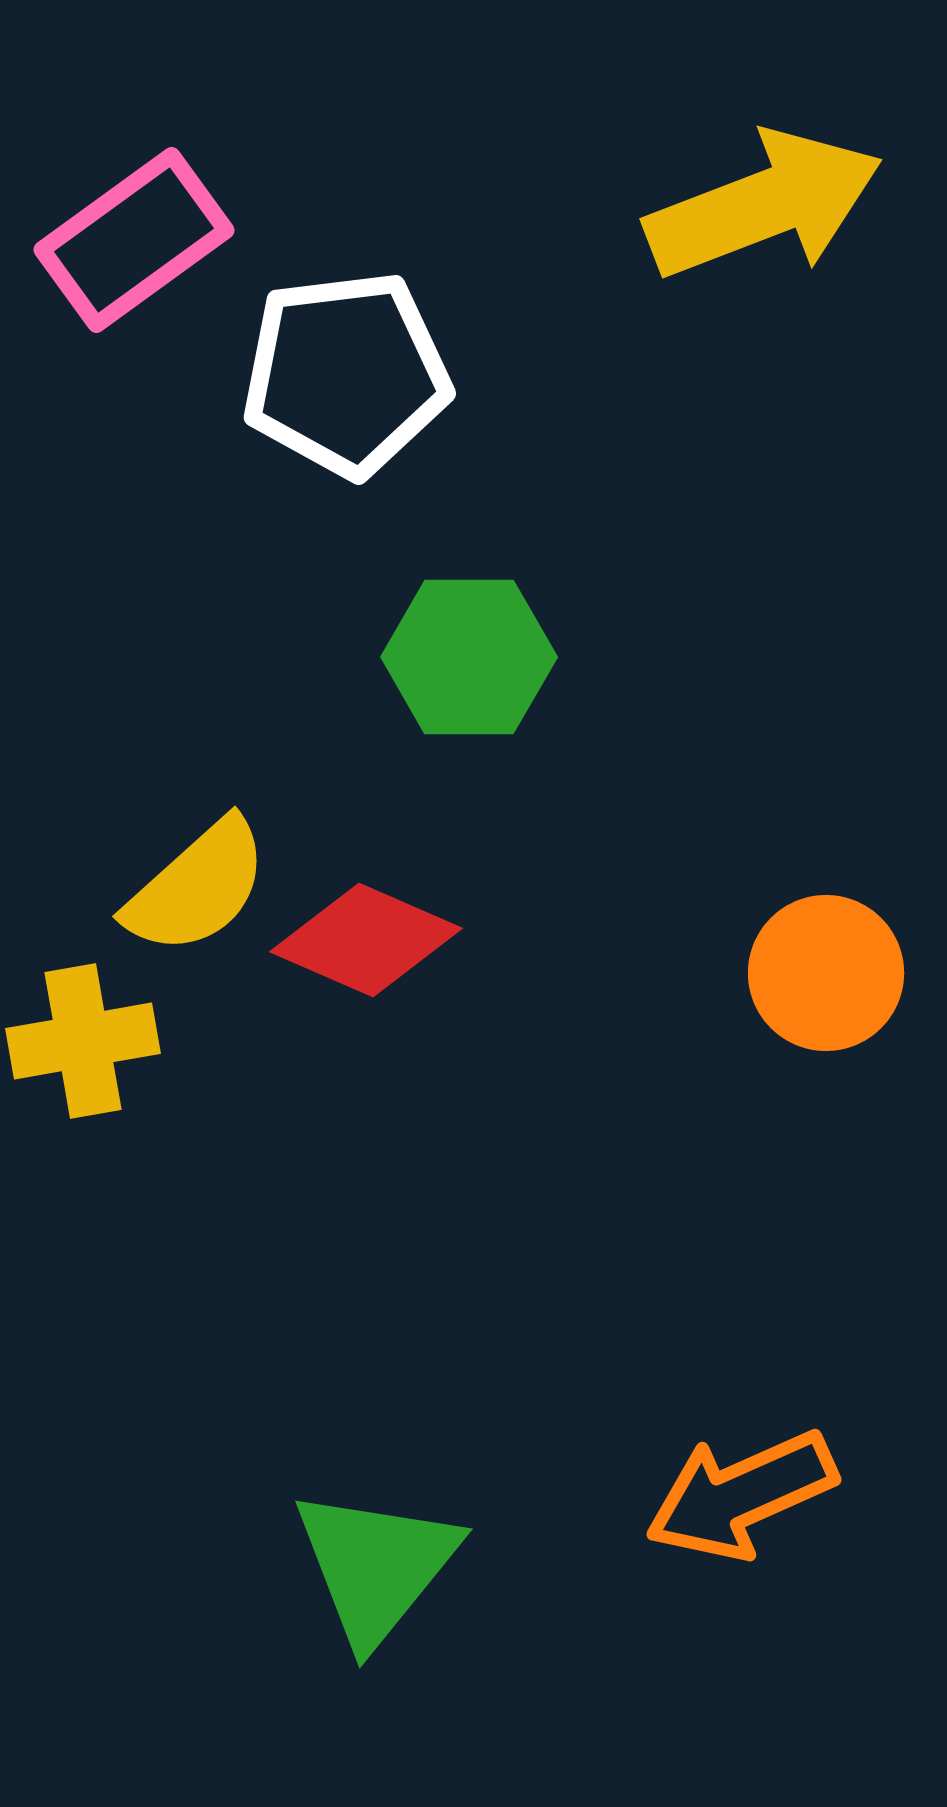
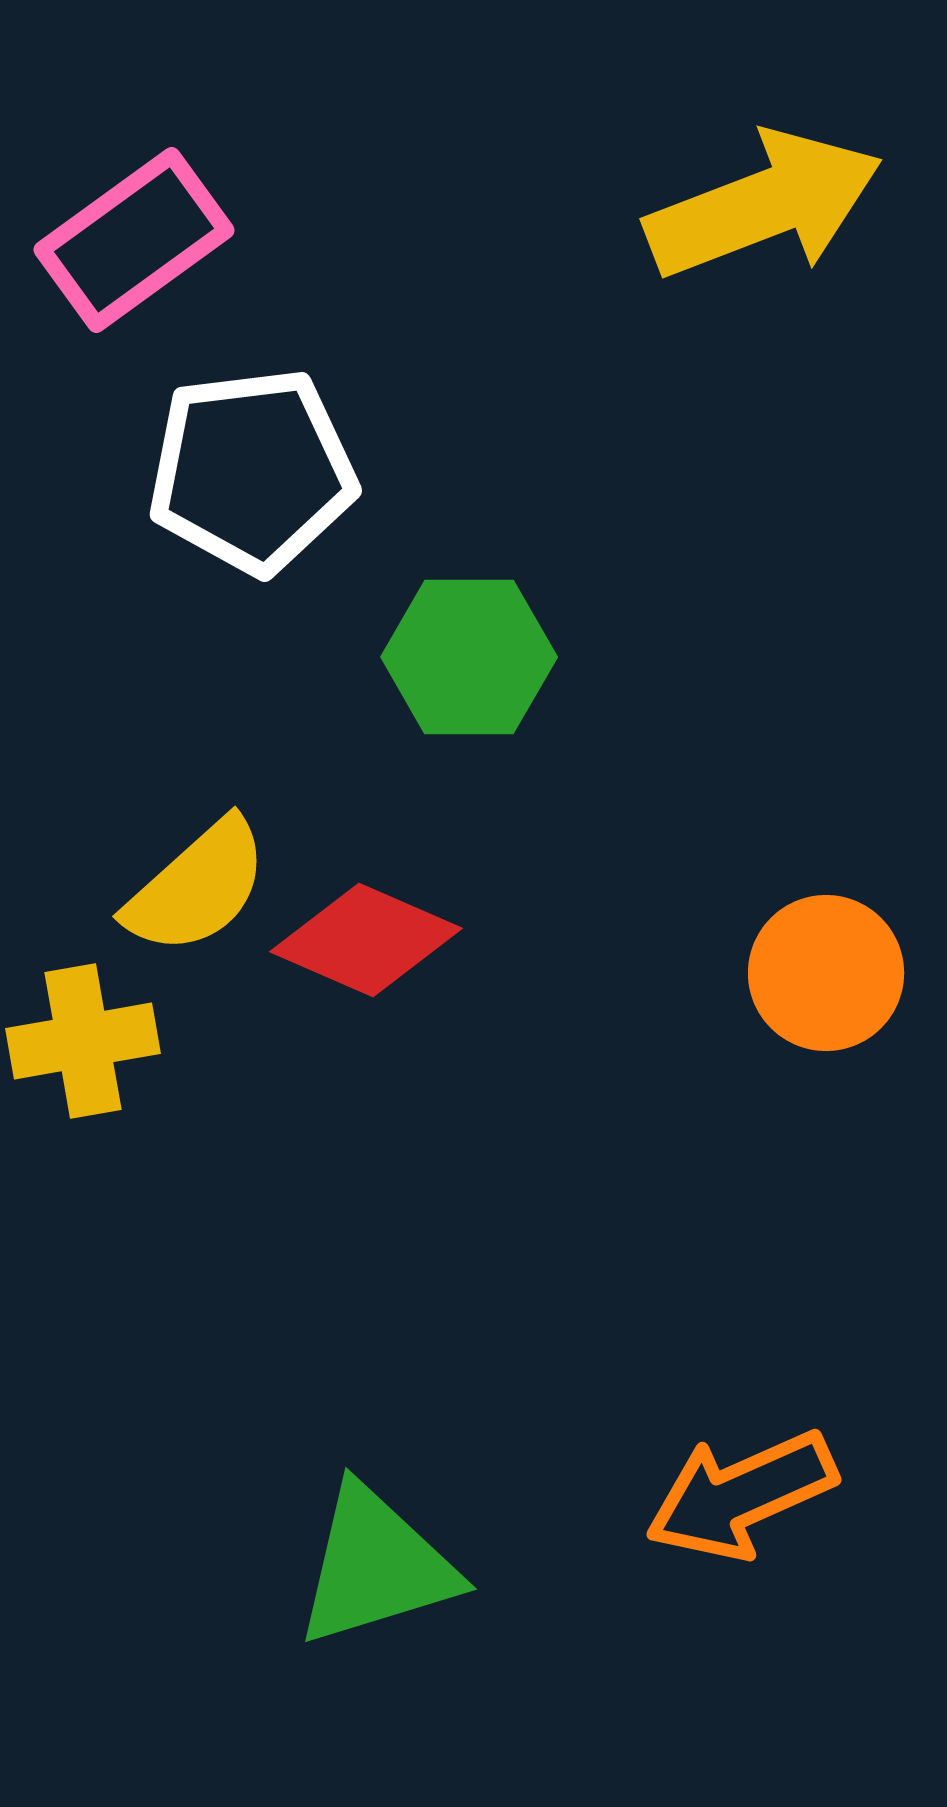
white pentagon: moved 94 px left, 97 px down
green triangle: rotated 34 degrees clockwise
